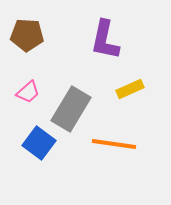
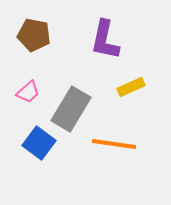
brown pentagon: moved 7 px right; rotated 8 degrees clockwise
yellow rectangle: moved 1 px right, 2 px up
